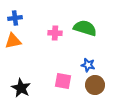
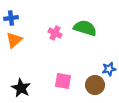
blue cross: moved 4 px left
pink cross: rotated 24 degrees clockwise
orange triangle: moved 1 px right, 1 px up; rotated 30 degrees counterclockwise
blue star: moved 21 px right, 4 px down; rotated 24 degrees counterclockwise
